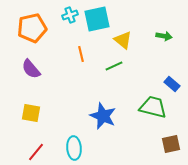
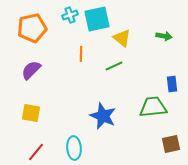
yellow triangle: moved 1 px left, 2 px up
orange line: rotated 14 degrees clockwise
purple semicircle: moved 1 px down; rotated 85 degrees clockwise
blue rectangle: rotated 42 degrees clockwise
green trapezoid: rotated 20 degrees counterclockwise
